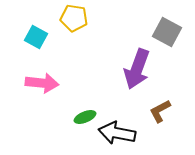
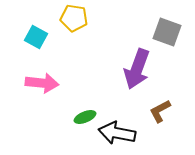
gray square: rotated 8 degrees counterclockwise
